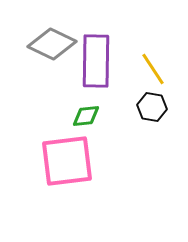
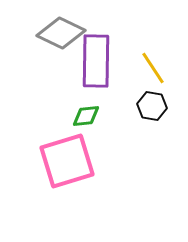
gray diamond: moved 9 px right, 11 px up
yellow line: moved 1 px up
black hexagon: moved 1 px up
pink square: rotated 10 degrees counterclockwise
